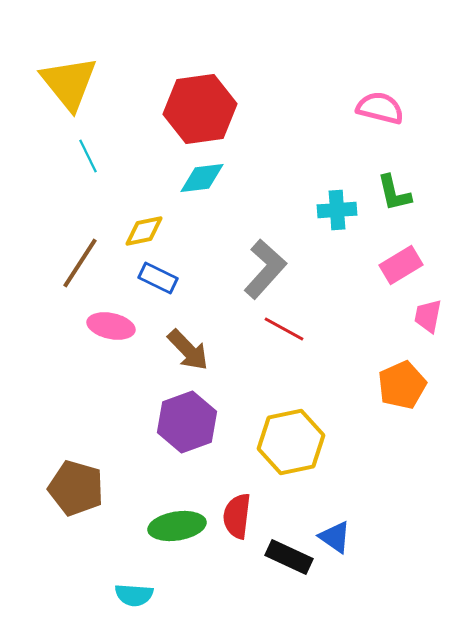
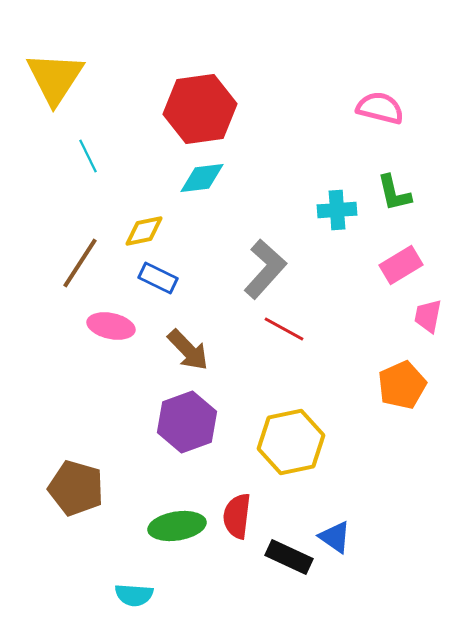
yellow triangle: moved 14 px left, 5 px up; rotated 12 degrees clockwise
